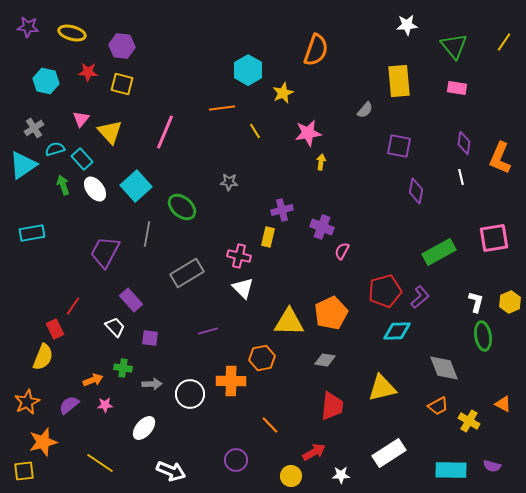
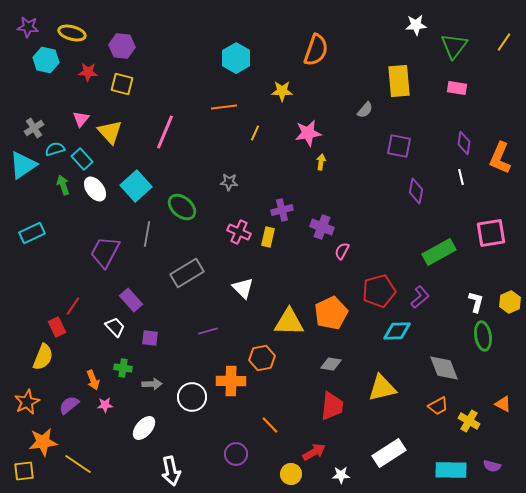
white star at (407, 25): moved 9 px right
green triangle at (454, 46): rotated 16 degrees clockwise
cyan hexagon at (248, 70): moved 12 px left, 12 px up
cyan hexagon at (46, 81): moved 21 px up
yellow star at (283, 93): moved 1 px left, 2 px up; rotated 25 degrees clockwise
orange line at (222, 108): moved 2 px right, 1 px up
yellow line at (255, 131): moved 2 px down; rotated 56 degrees clockwise
cyan rectangle at (32, 233): rotated 15 degrees counterclockwise
pink square at (494, 238): moved 3 px left, 5 px up
pink cross at (239, 256): moved 24 px up; rotated 10 degrees clockwise
red pentagon at (385, 291): moved 6 px left
red rectangle at (55, 329): moved 2 px right, 2 px up
gray diamond at (325, 360): moved 6 px right, 4 px down
orange arrow at (93, 380): rotated 90 degrees clockwise
white circle at (190, 394): moved 2 px right, 3 px down
orange star at (43, 442): rotated 8 degrees clockwise
purple circle at (236, 460): moved 6 px up
yellow line at (100, 463): moved 22 px left, 1 px down
white arrow at (171, 471): rotated 56 degrees clockwise
yellow circle at (291, 476): moved 2 px up
